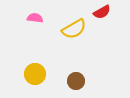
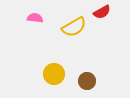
yellow semicircle: moved 2 px up
yellow circle: moved 19 px right
brown circle: moved 11 px right
